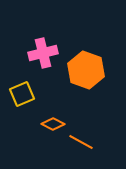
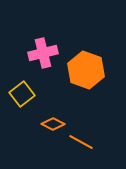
yellow square: rotated 15 degrees counterclockwise
